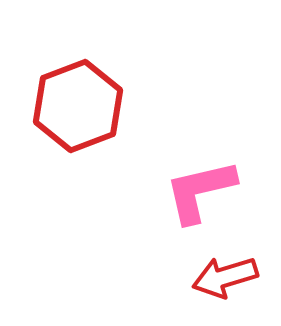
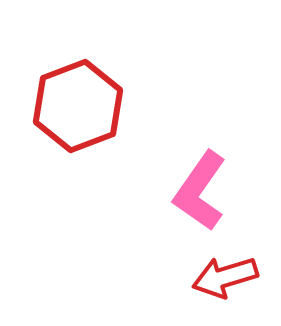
pink L-shape: rotated 42 degrees counterclockwise
